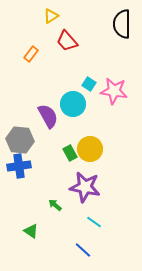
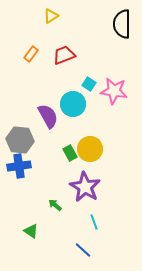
red trapezoid: moved 3 px left, 14 px down; rotated 110 degrees clockwise
purple star: rotated 20 degrees clockwise
cyan line: rotated 35 degrees clockwise
